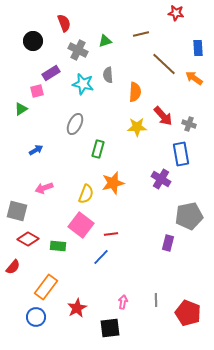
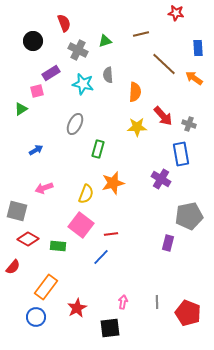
gray line at (156, 300): moved 1 px right, 2 px down
